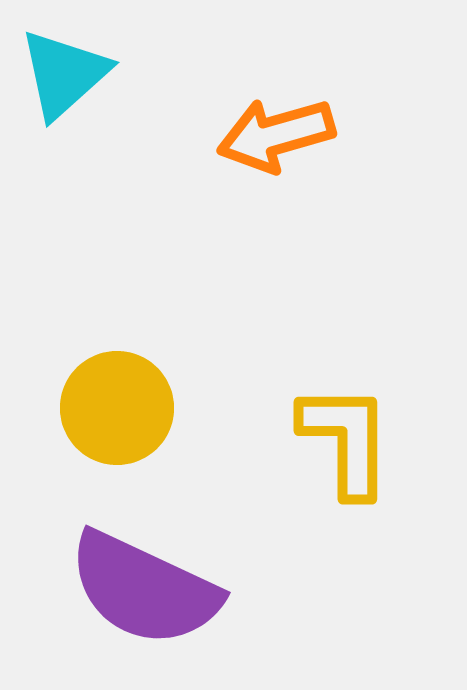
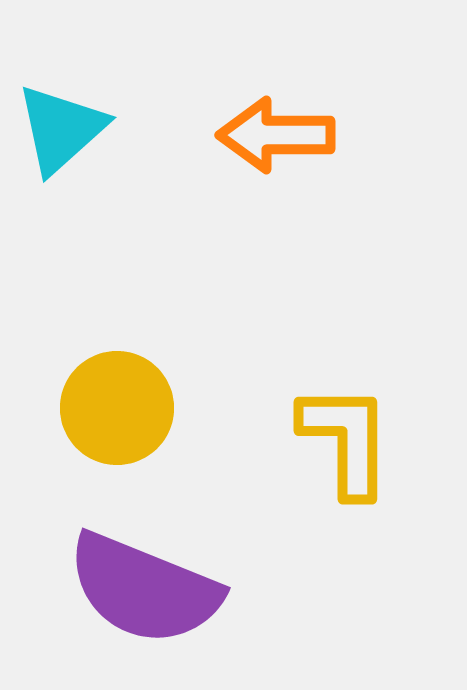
cyan triangle: moved 3 px left, 55 px down
orange arrow: rotated 16 degrees clockwise
purple semicircle: rotated 3 degrees counterclockwise
